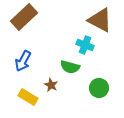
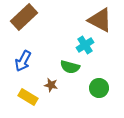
cyan cross: rotated 36 degrees clockwise
brown star: rotated 16 degrees counterclockwise
